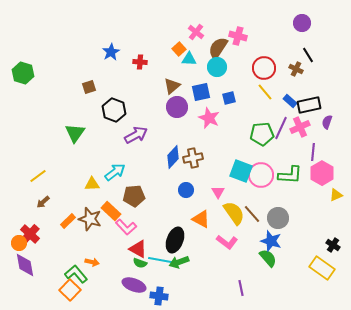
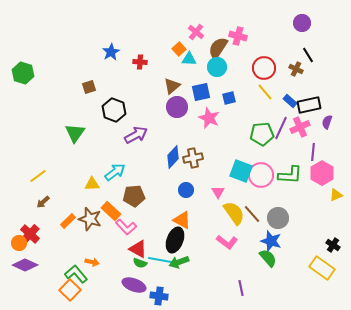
orange triangle at (201, 219): moved 19 px left, 1 px down
purple diamond at (25, 265): rotated 55 degrees counterclockwise
